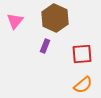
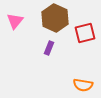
purple rectangle: moved 4 px right, 2 px down
red square: moved 3 px right, 21 px up; rotated 10 degrees counterclockwise
orange semicircle: rotated 48 degrees clockwise
